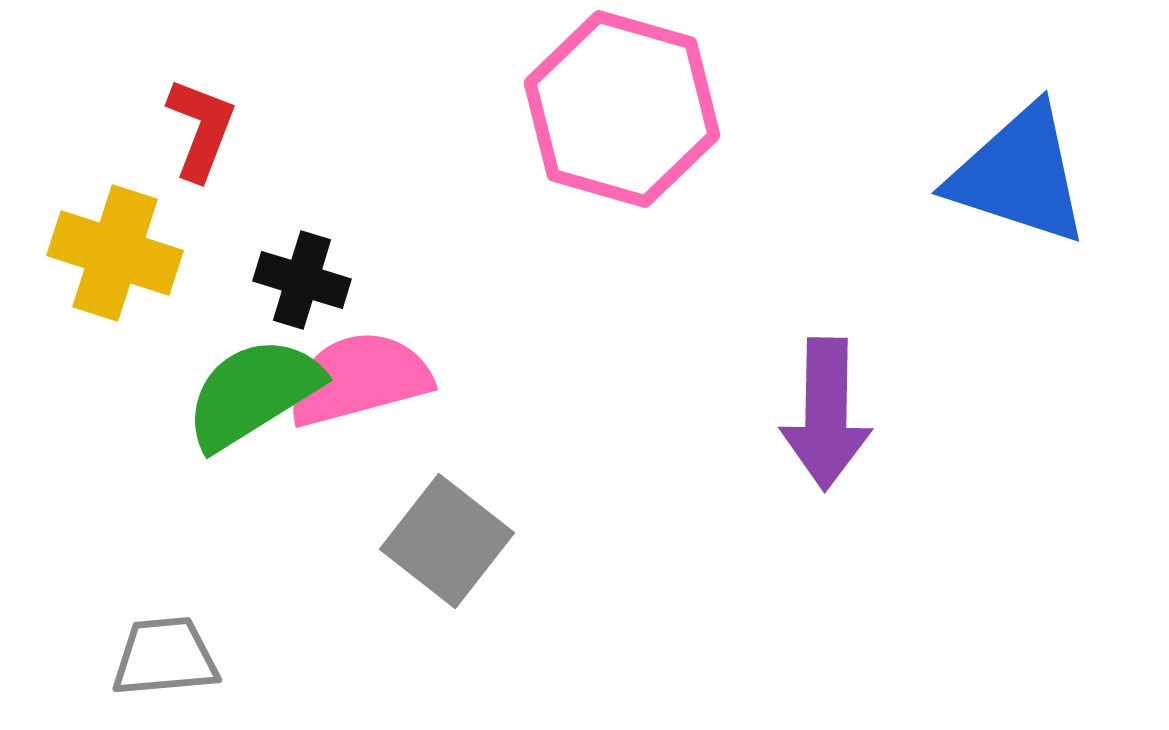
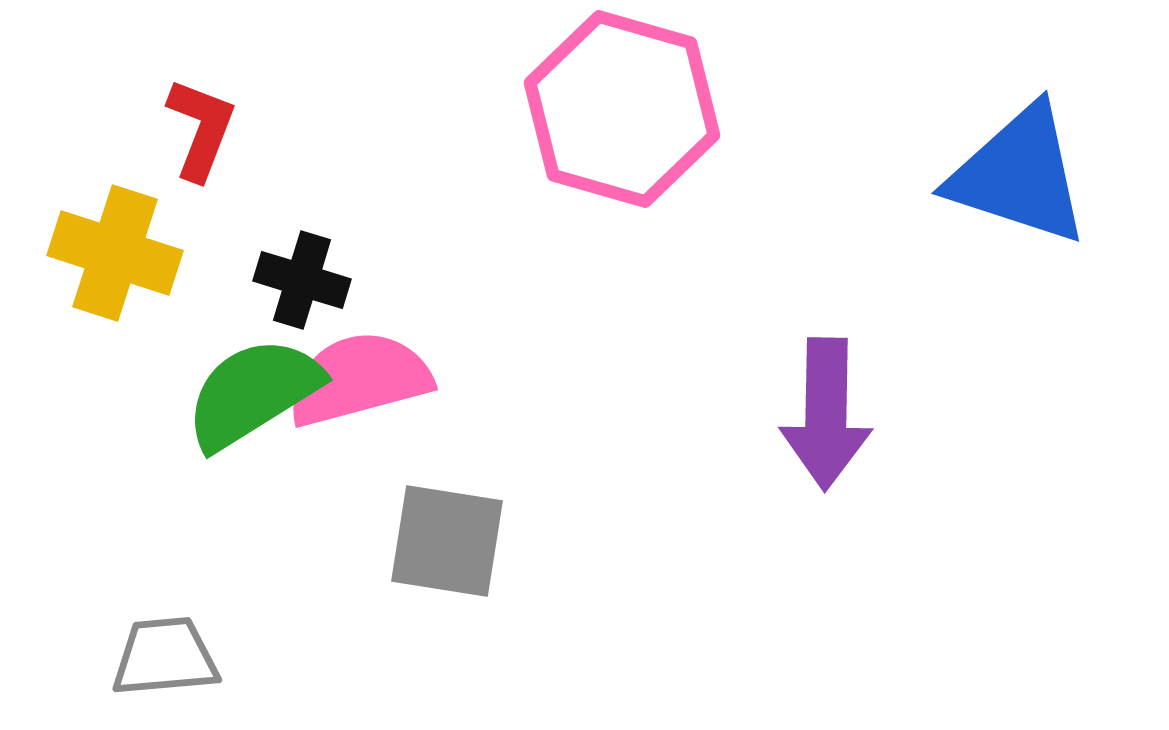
gray square: rotated 29 degrees counterclockwise
